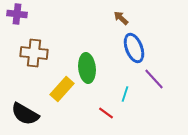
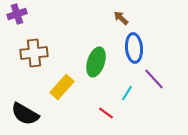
purple cross: rotated 24 degrees counterclockwise
blue ellipse: rotated 16 degrees clockwise
brown cross: rotated 12 degrees counterclockwise
green ellipse: moved 9 px right, 6 px up; rotated 24 degrees clockwise
yellow rectangle: moved 2 px up
cyan line: moved 2 px right, 1 px up; rotated 14 degrees clockwise
